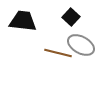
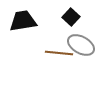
black trapezoid: rotated 16 degrees counterclockwise
brown line: moved 1 px right; rotated 8 degrees counterclockwise
